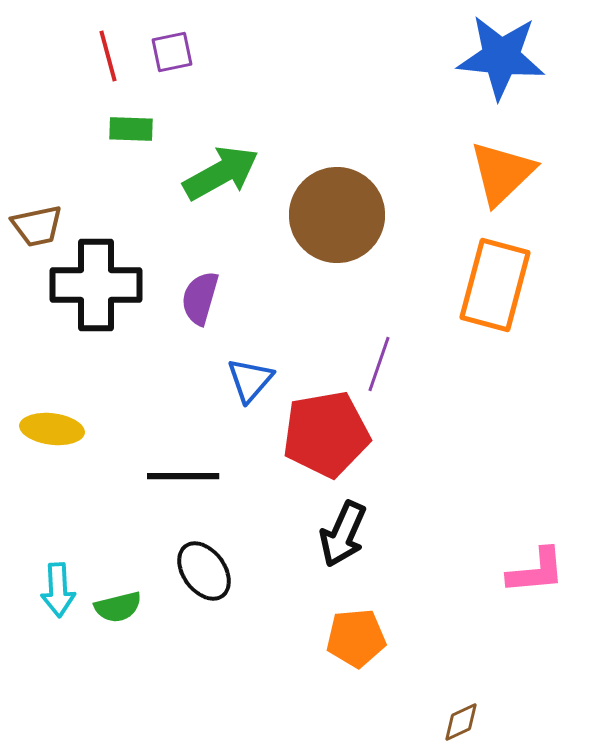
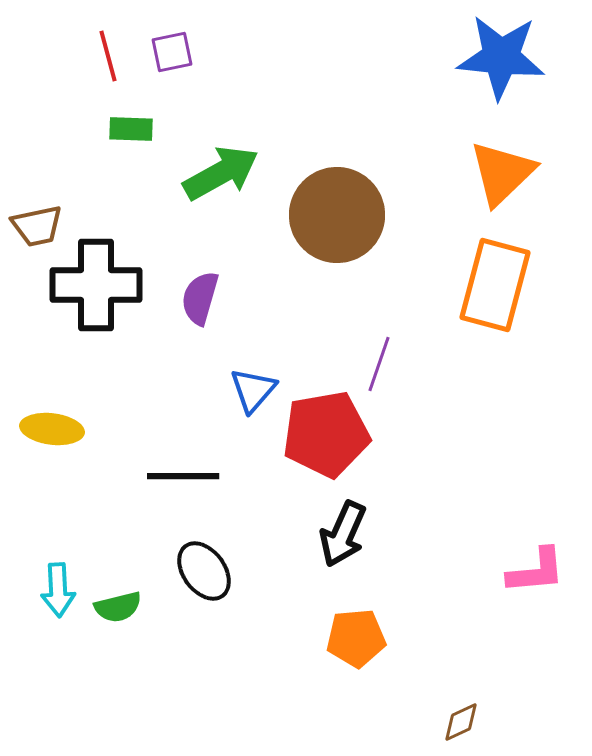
blue triangle: moved 3 px right, 10 px down
